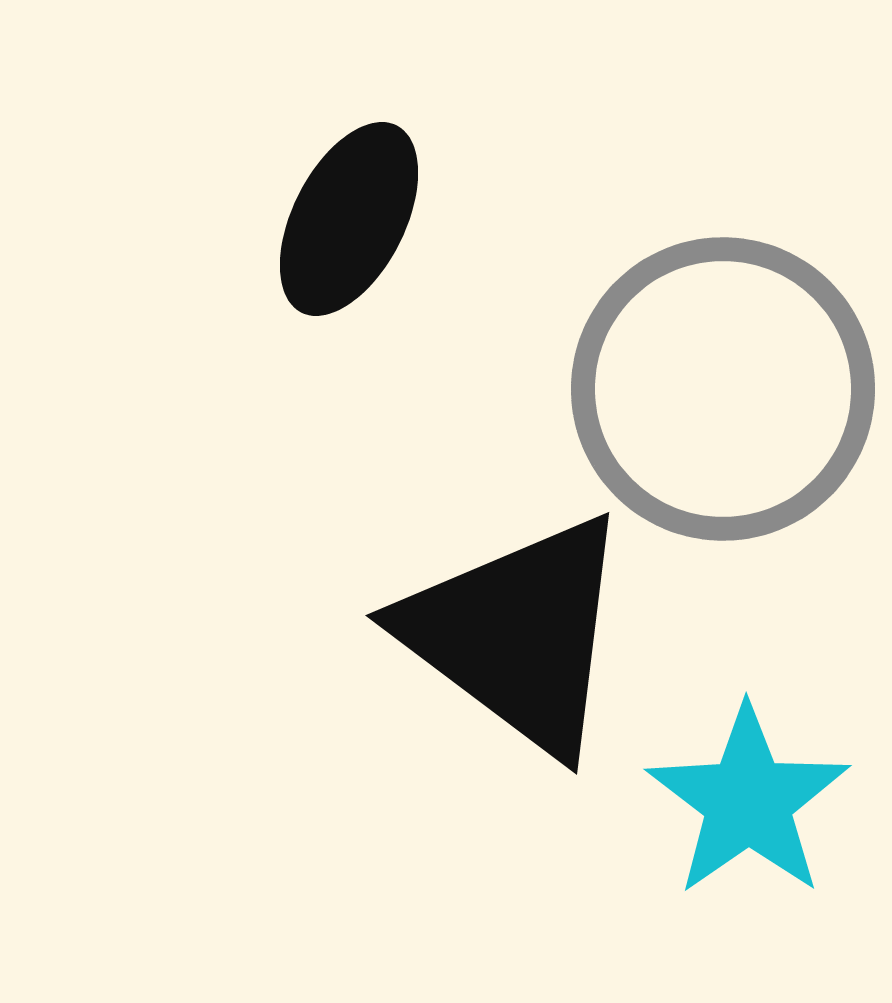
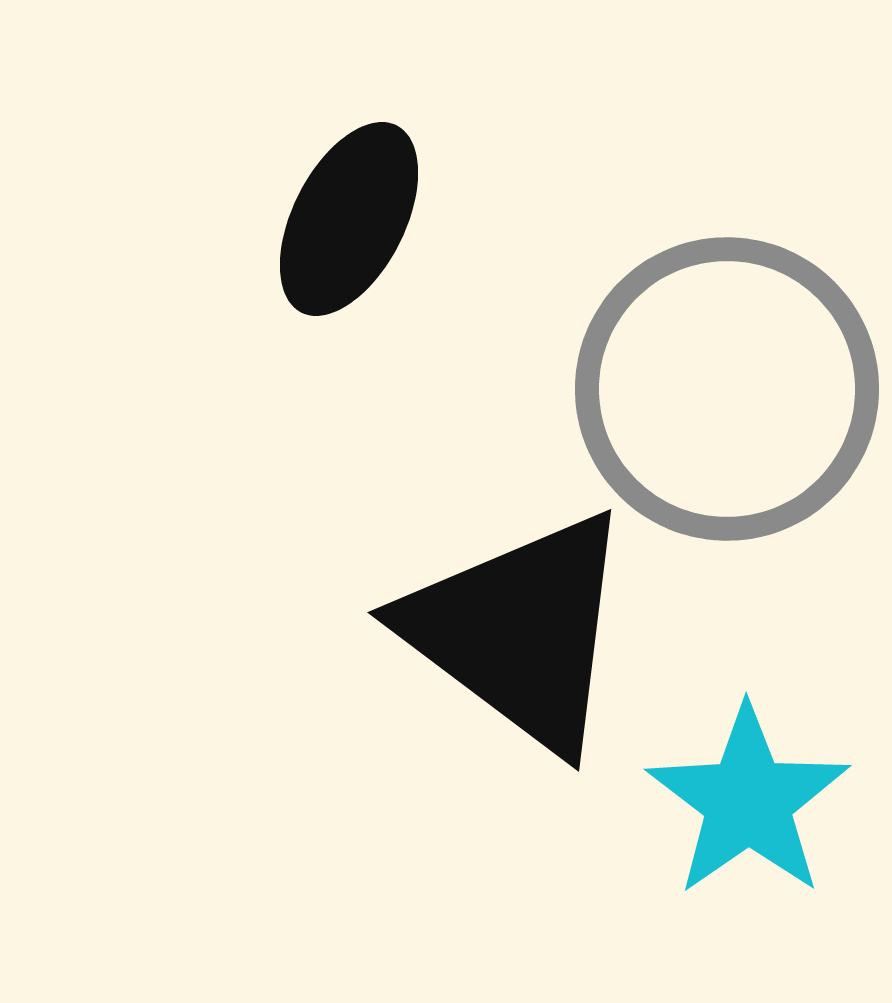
gray circle: moved 4 px right
black triangle: moved 2 px right, 3 px up
